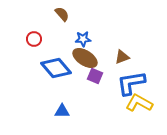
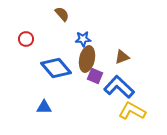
red circle: moved 8 px left
brown ellipse: moved 2 px right, 1 px down; rotated 70 degrees clockwise
blue L-shape: moved 12 px left, 4 px down; rotated 52 degrees clockwise
yellow L-shape: moved 7 px left, 8 px down
blue triangle: moved 18 px left, 4 px up
